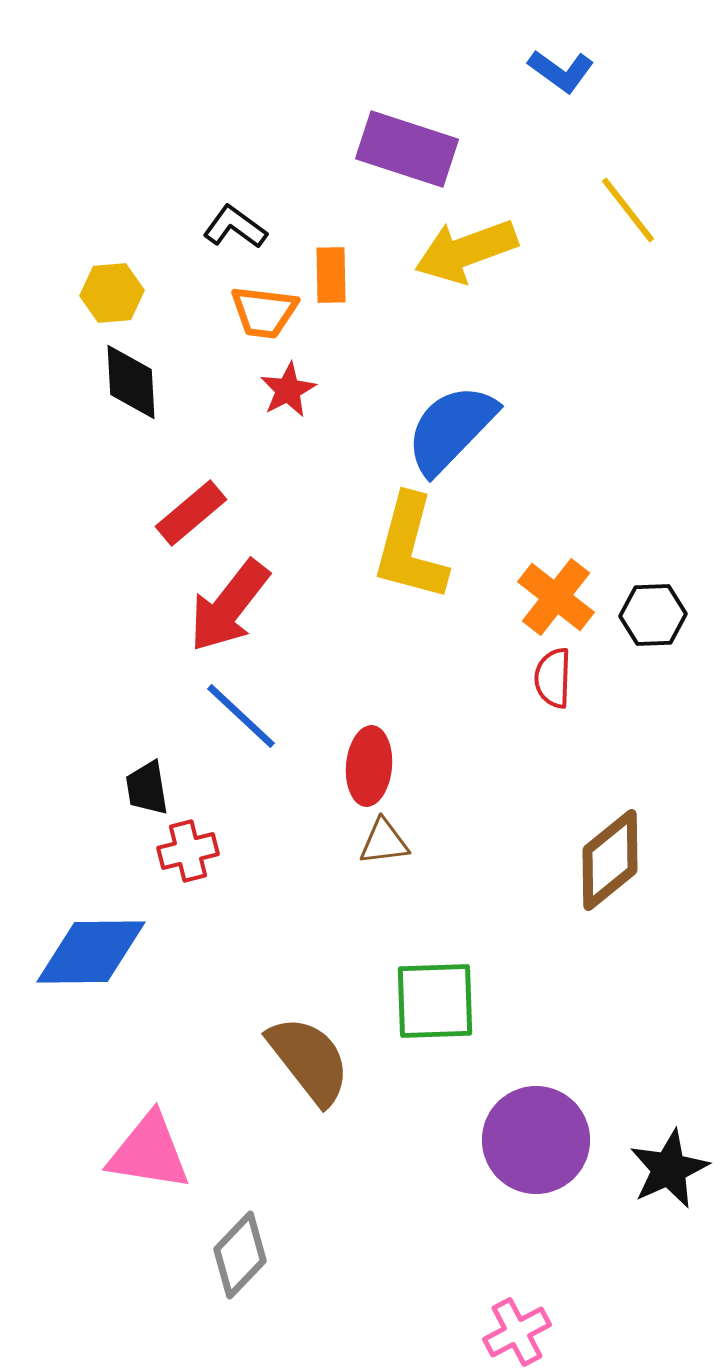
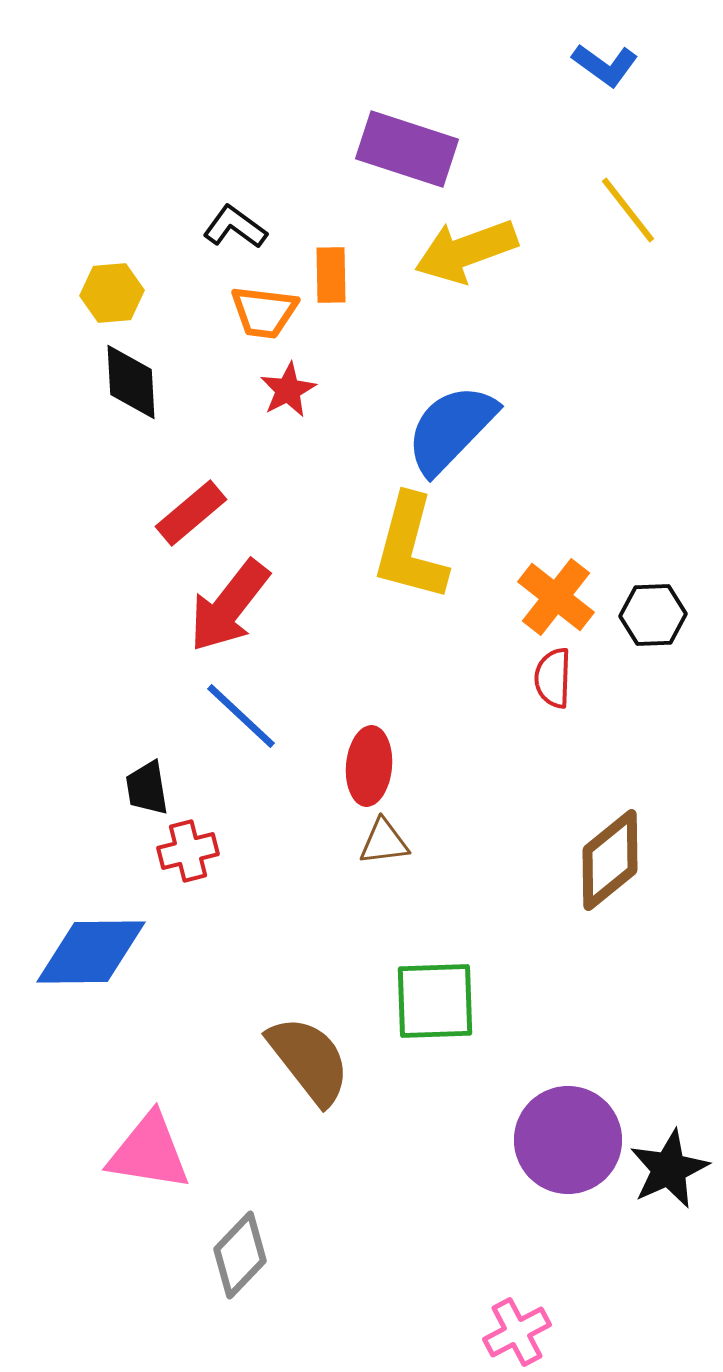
blue L-shape: moved 44 px right, 6 px up
purple circle: moved 32 px right
